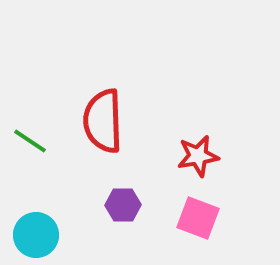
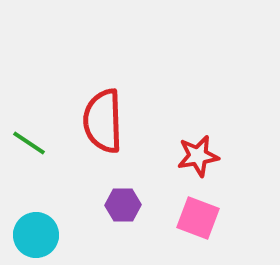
green line: moved 1 px left, 2 px down
